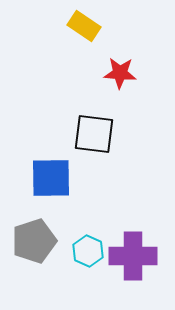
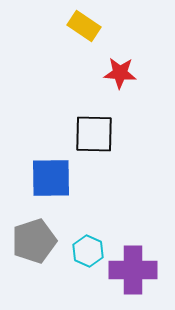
black square: rotated 6 degrees counterclockwise
purple cross: moved 14 px down
